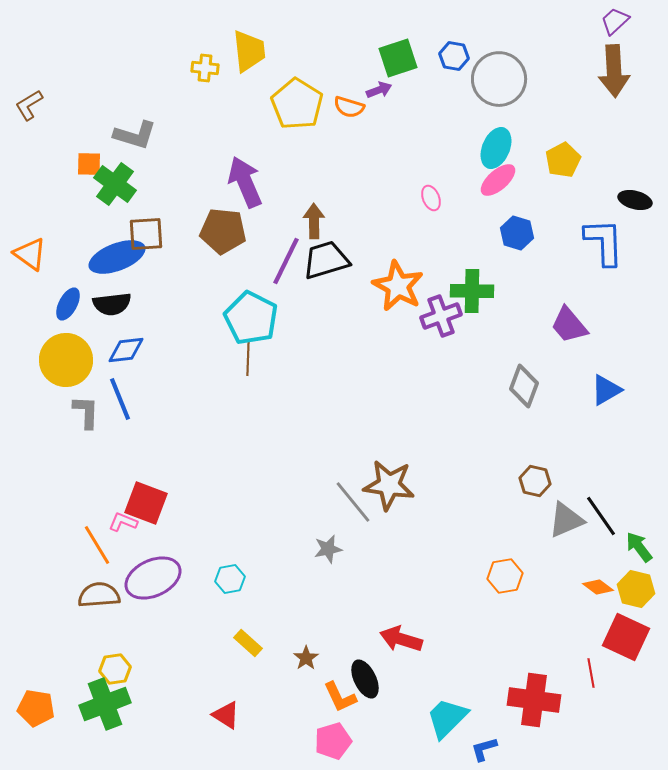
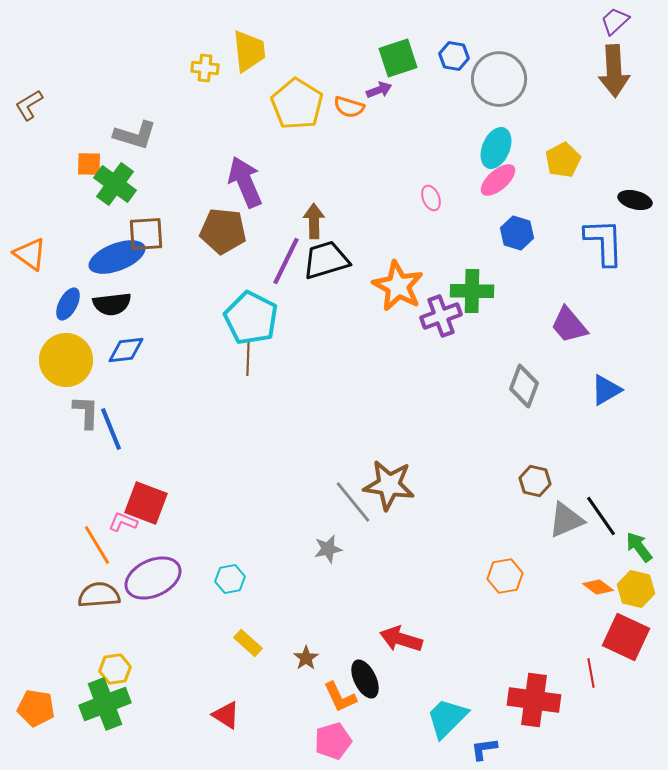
blue line at (120, 399): moved 9 px left, 30 px down
blue L-shape at (484, 749): rotated 8 degrees clockwise
